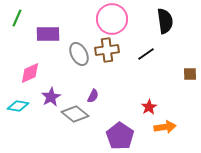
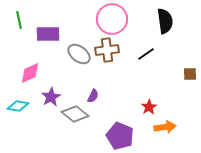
green line: moved 2 px right, 2 px down; rotated 36 degrees counterclockwise
gray ellipse: rotated 25 degrees counterclockwise
purple pentagon: rotated 12 degrees counterclockwise
